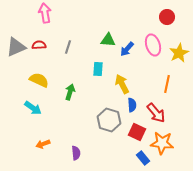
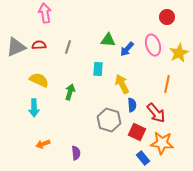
cyan arrow: moved 1 px right; rotated 54 degrees clockwise
